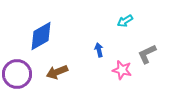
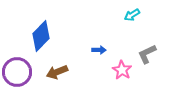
cyan arrow: moved 7 px right, 6 px up
blue diamond: rotated 16 degrees counterclockwise
blue arrow: rotated 104 degrees clockwise
pink star: rotated 18 degrees clockwise
purple circle: moved 2 px up
